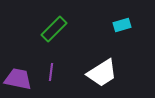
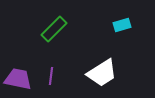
purple line: moved 4 px down
